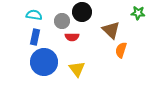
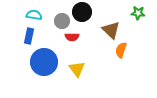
blue rectangle: moved 6 px left, 1 px up
